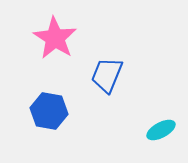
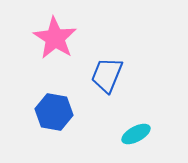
blue hexagon: moved 5 px right, 1 px down
cyan ellipse: moved 25 px left, 4 px down
